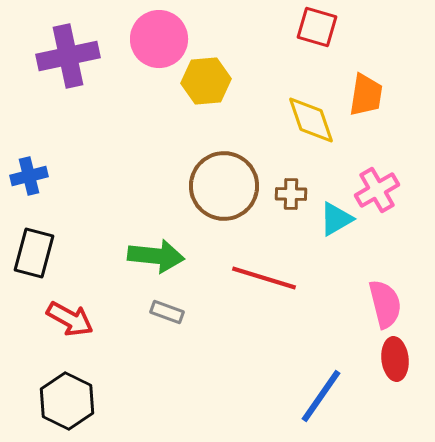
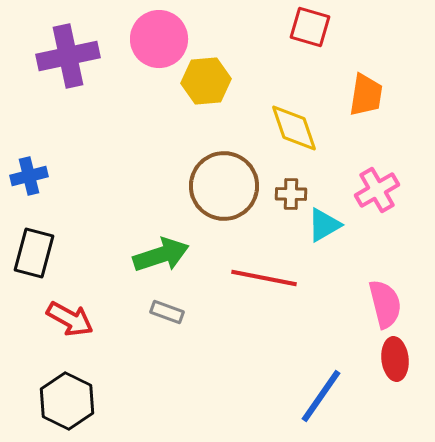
red square: moved 7 px left
yellow diamond: moved 17 px left, 8 px down
cyan triangle: moved 12 px left, 6 px down
green arrow: moved 5 px right, 1 px up; rotated 24 degrees counterclockwise
red line: rotated 6 degrees counterclockwise
